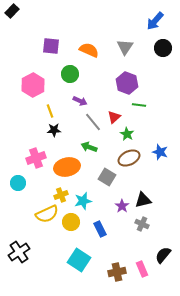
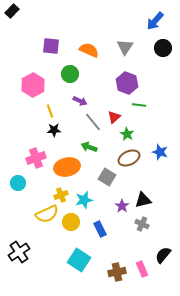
cyan star: moved 1 px right, 1 px up
